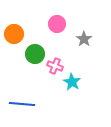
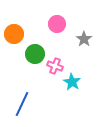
blue line: rotated 70 degrees counterclockwise
